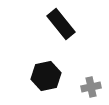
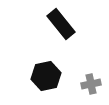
gray cross: moved 3 px up
